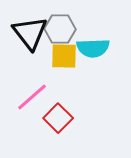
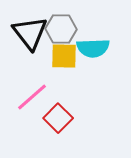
gray hexagon: moved 1 px right
